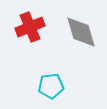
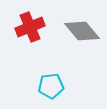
gray diamond: moved 1 px right, 1 px up; rotated 24 degrees counterclockwise
